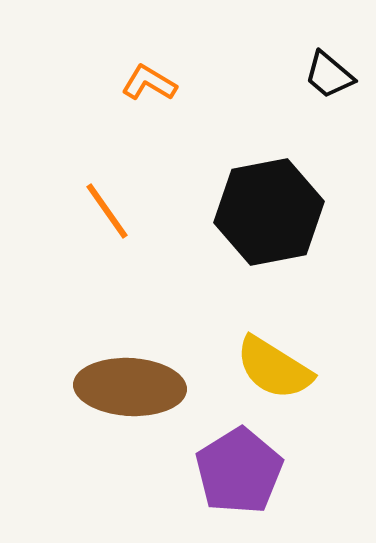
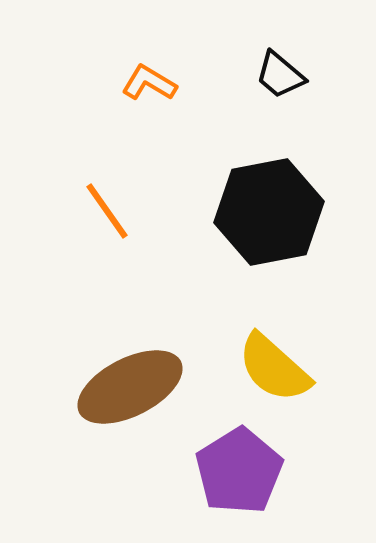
black trapezoid: moved 49 px left
yellow semicircle: rotated 10 degrees clockwise
brown ellipse: rotated 30 degrees counterclockwise
